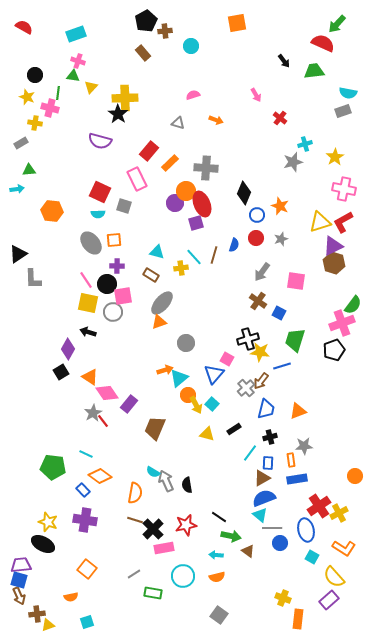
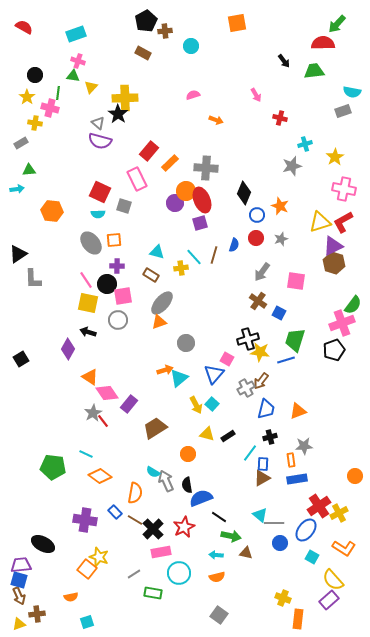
red semicircle at (323, 43): rotated 25 degrees counterclockwise
brown rectangle at (143, 53): rotated 21 degrees counterclockwise
cyan semicircle at (348, 93): moved 4 px right, 1 px up
yellow star at (27, 97): rotated 14 degrees clockwise
red cross at (280, 118): rotated 24 degrees counterclockwise
gray triangle at (178, 123): moved 80 px left; rotated 24 degrees clockwise
gray star at (293, 162): moved 1 px left, 4 px down
red ellipse at (202, 204): moved 4 px up
purple square at (196, 223): moved 4 px right
gray circle at (113, 312): moved 5 px right, 8 px down
blue line at (282, 366): moved 4 px right, 6 px up
black square at (61, 372): moved 40 px left, 13 px up
gray cross at (246, 388): rotated 12 degrees clockwise
orange circle at (188, 395): moved 59 px down
brown trapezoid at (155, 428): rotated 35 degrees clockwise
black rectangle at (234, 429): moved 6 px left, 7 px down
blue rectangle at (268, 463): moved 5 px left, 1 px down
blue rectangle at (83, 490): moved 32 px right, 22 px down
blue semicircle at (264, 498): moved 63 px left
brown line at (135, 520): rotated 14 degrees clockwise
yellow star at (48, 522): moved 51 px right, 35 px down
red star at (186, 525): moved 2 px left, 2 px down; rotated 15 degrees counterclockwise
gray line at (272, 528): moved 2 px right, 5 px up
blue ellipse at (306, 530): rotated 50 degrees clockwise
pink rectangle at (164, 548): moved 3 px left, 4 px down
brown triangle at (248, 551): moved 2 px left, 2 px down; rotated 24 degrees counterclockwise
cyan circle at (183, 576): moved 4 px left, 3 px up
yellow semicircle at (334, 577): moved 1 px left, 3 px down
yellow triangle at (48, 625): moved 29 px left, 1 px up
